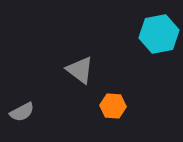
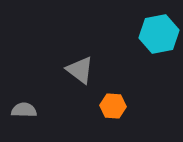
gray semicircle: moved 2 px right, 2 px up; rotated 150 degrees counterclockwise
